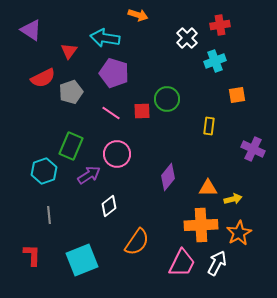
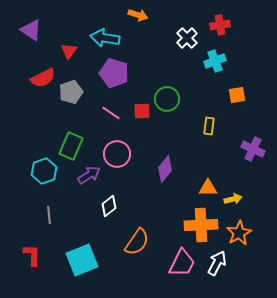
purple diamond: moved 3 px left, 8 px up
